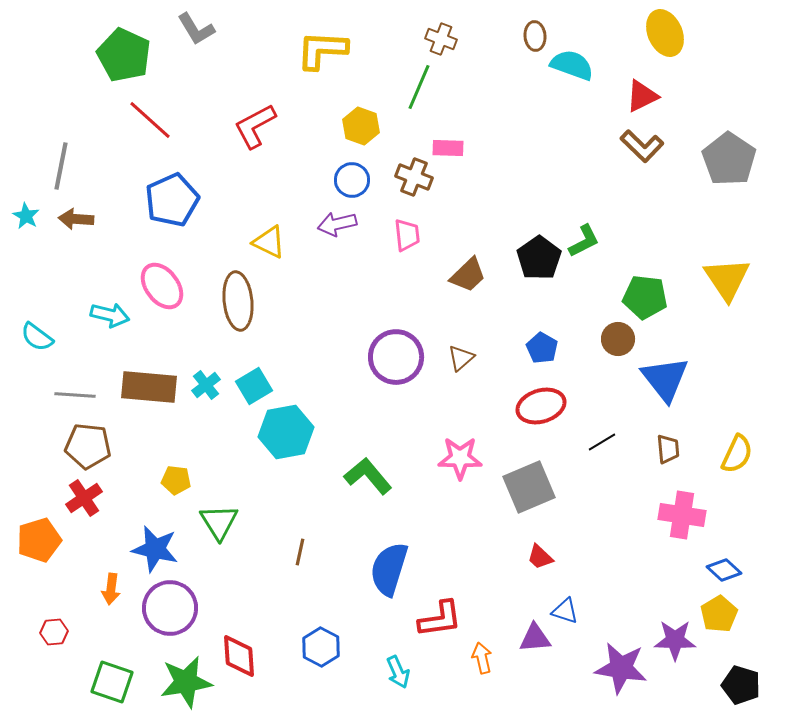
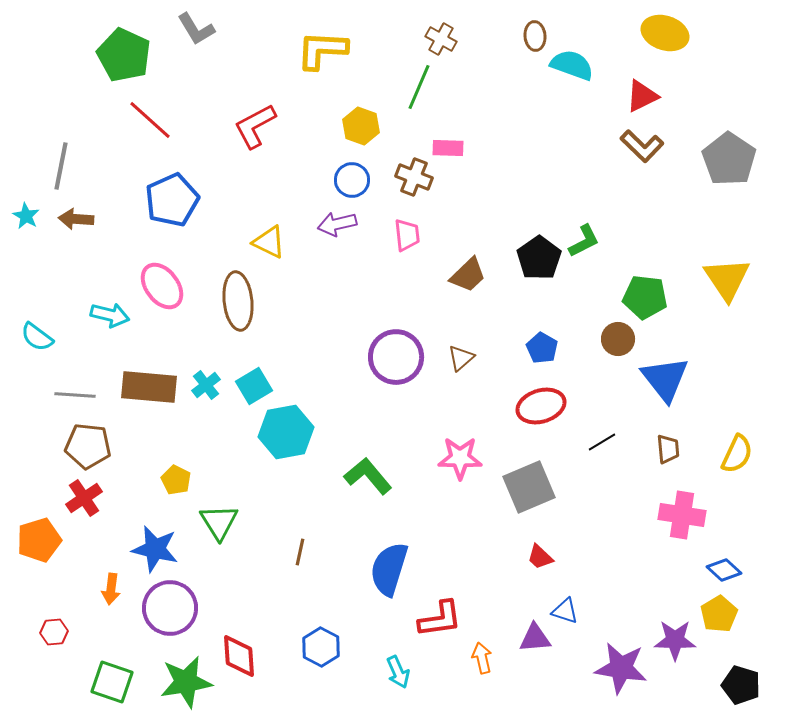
yellow ellipse at (665, 33): rotated 48 degrees counterclockwise
brown cross at (441, 39): rotated 8 degrees clockwise
yellow pentagon at (176, 480): rotated 20 degrees clockwise
